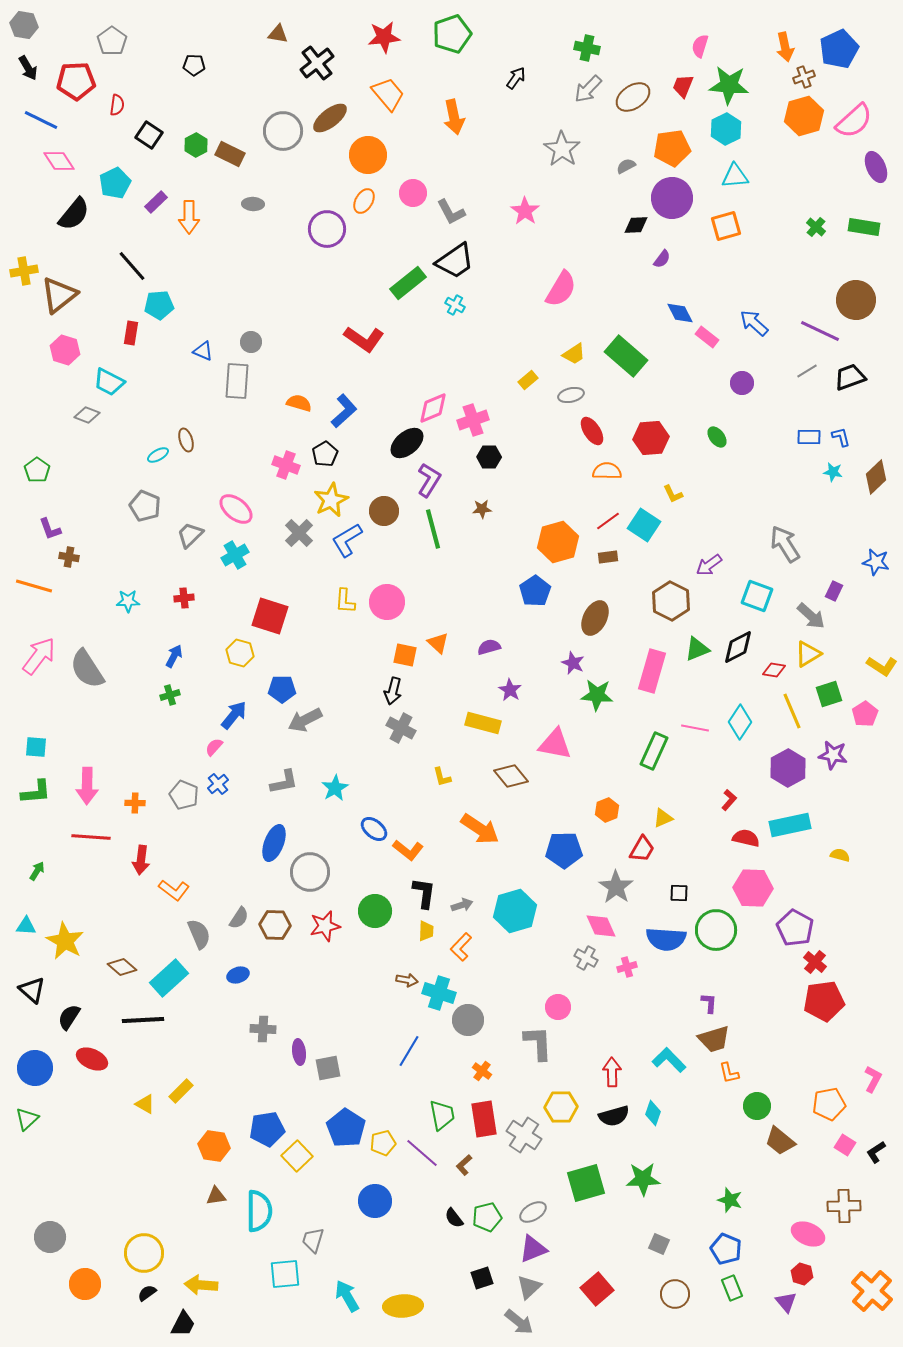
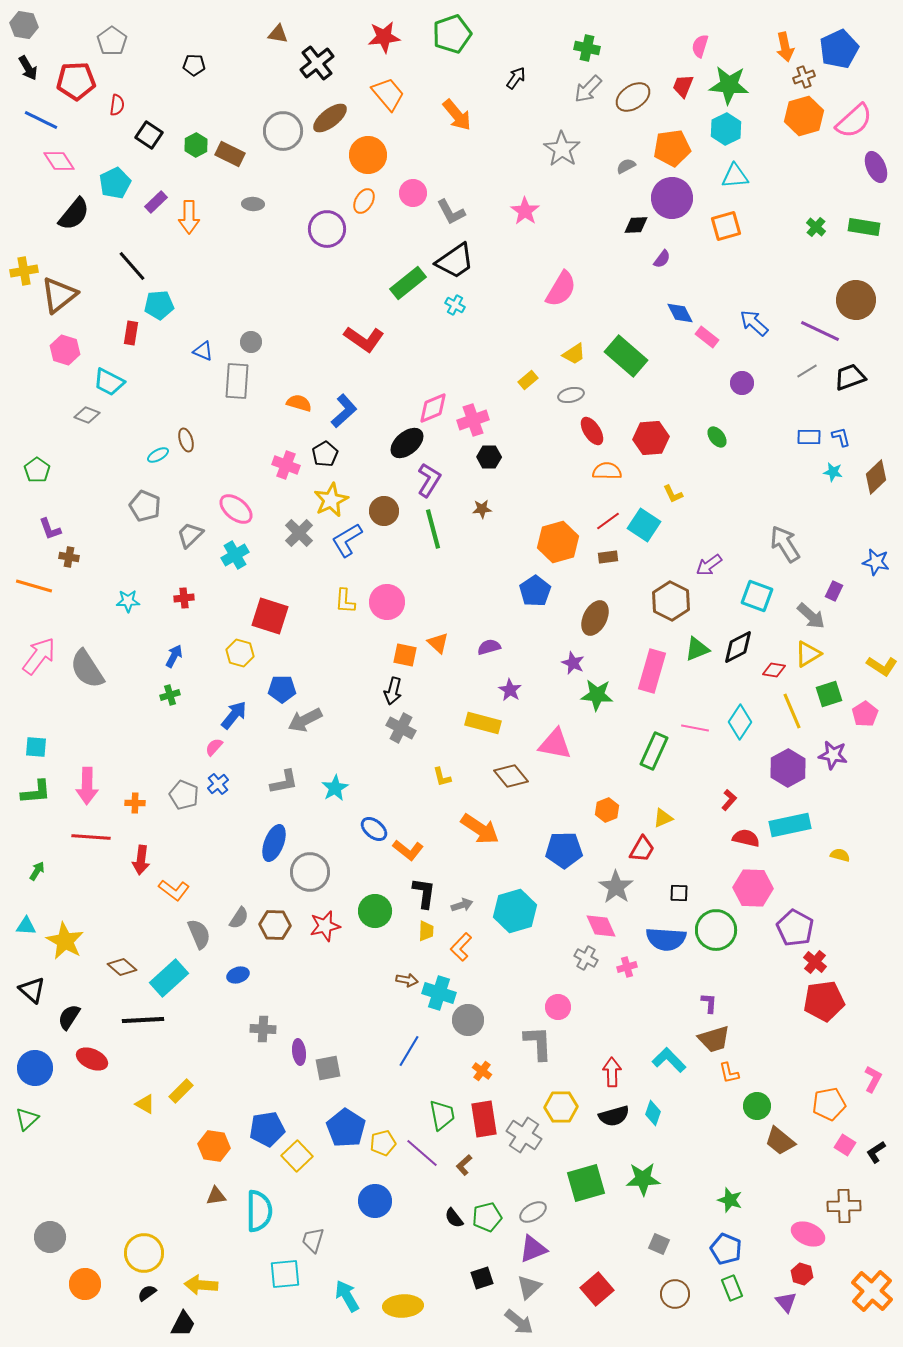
orange arrow at (454, 117): moved 3 px right, 2 px up; rotated 28 degrees counterclockwise
